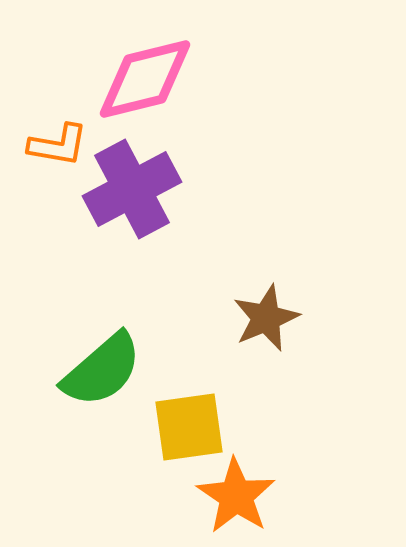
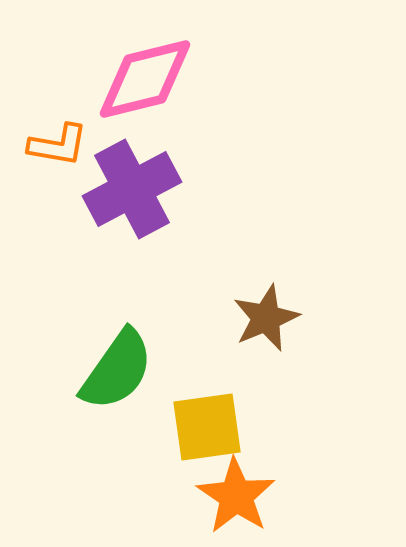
green semicircle: moved 15 px right; rotated 14 degrees counterclockwise
yellow square: moved 18 px right
